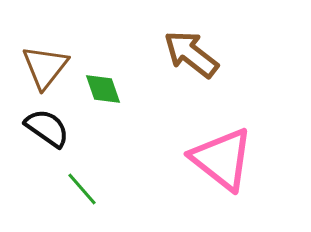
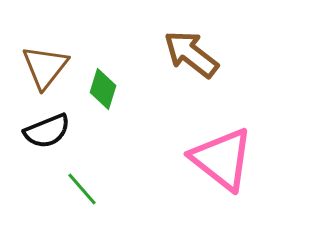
green diamond: rotated 36 degrees clockwise
black semicircle: moved 3 px down; rotated 123 degrees clockwise
